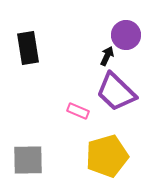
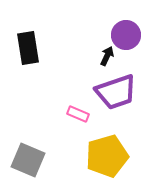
purple trapezoid: rotated 63 degrees counterclockwise
pink rectangle: moved 3 px down
gray square: rotated 24 degrees clockwise
